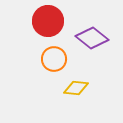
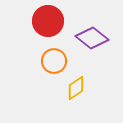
orange circle: moved 2 px down
yellow diamond: rotated 40 degrees counterclockwise
